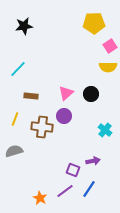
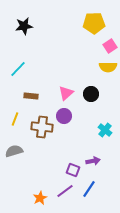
orange star: rotated 16 degrees clockwise
